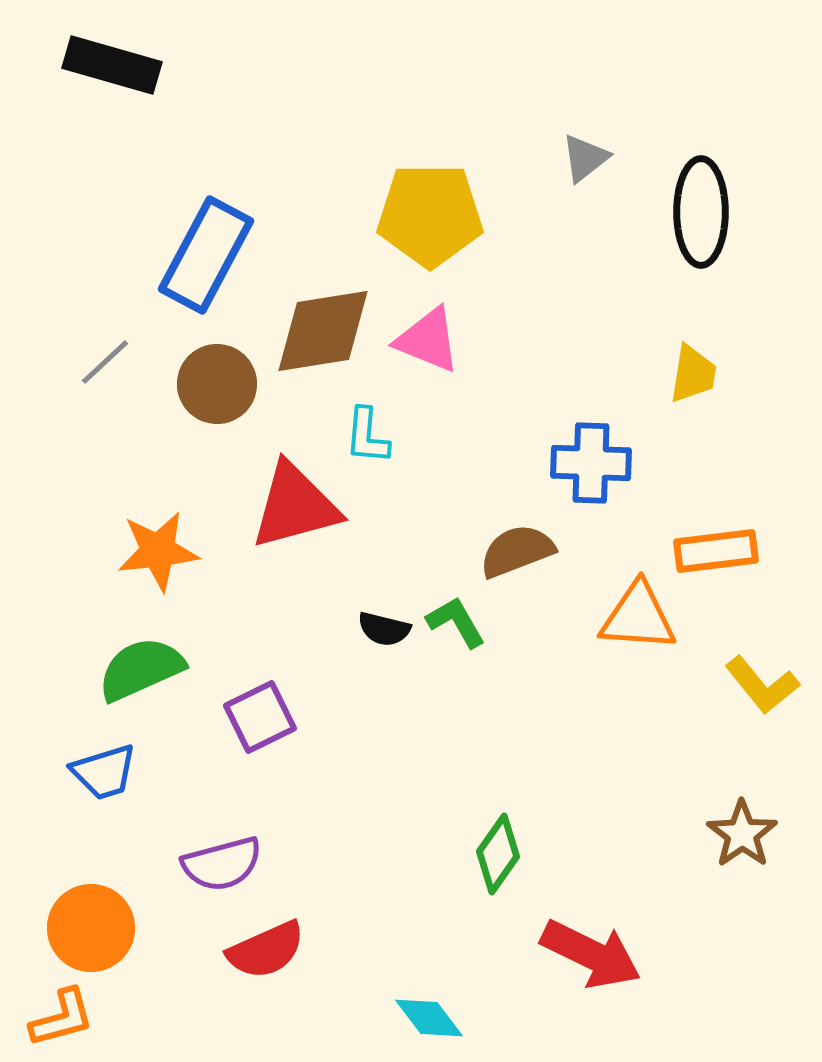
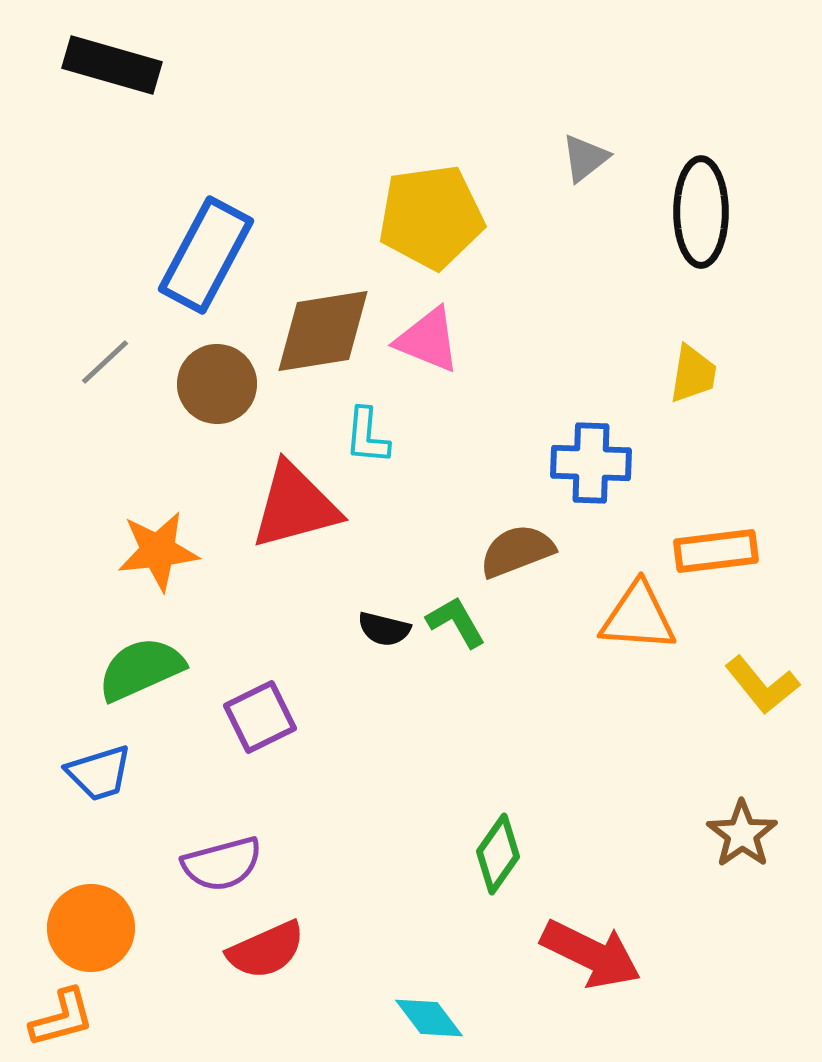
yellow pentagon: moved 1 px right, 2 px down; rotated 8 degrees counterclockwise
blue trapezoid: moved 5 px left, 1 px down
